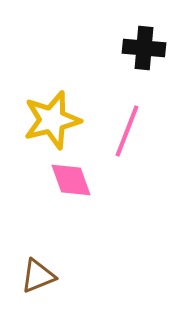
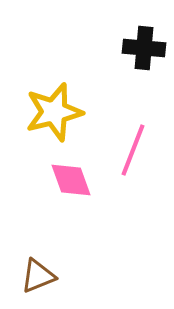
yellow star: moved 2 px right, 8 px up
pink line: moved 6 px right, 19 px down
